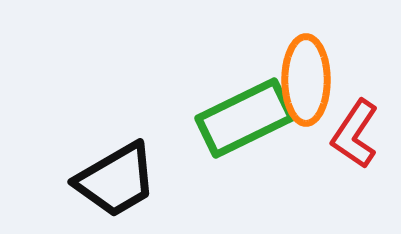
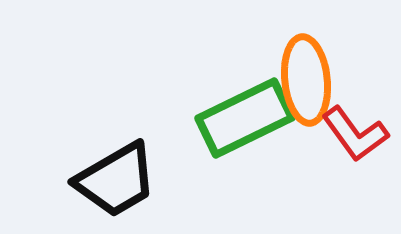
orange ellipse: rotated 6 degrees counterclockwise
red L-shape: rotated 70 degrees counterclockwise
